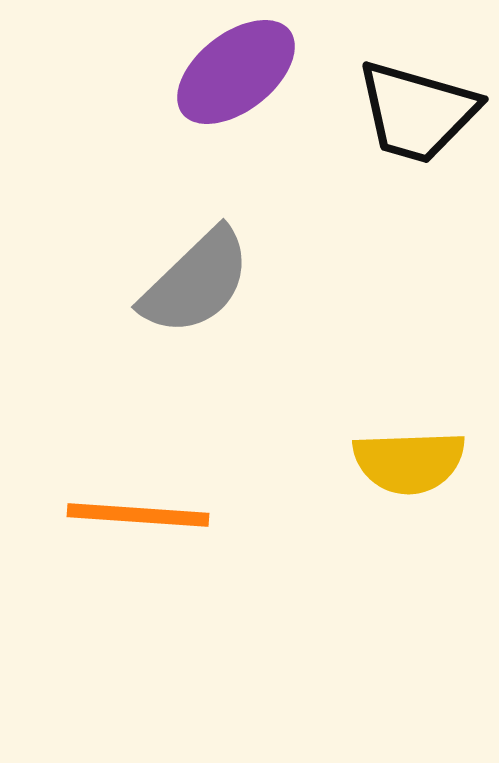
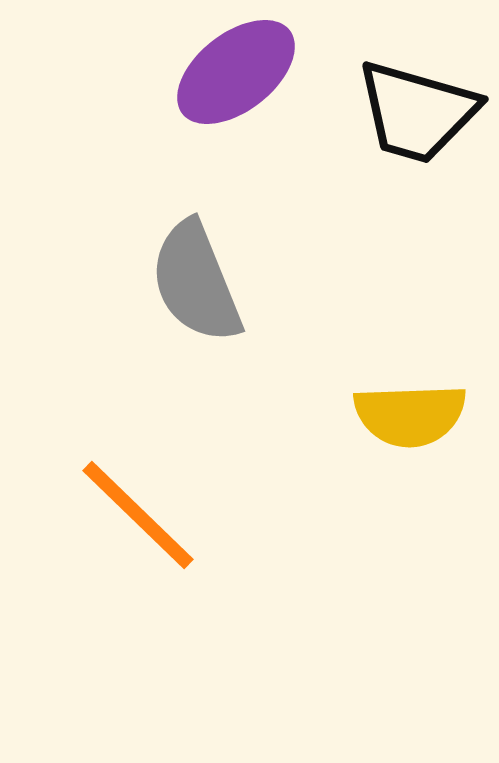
gray semicircle: rotated 112 degrees clockwise
yellow semicircle: moved 1 px right, 47 px up
orange line: rotated 40 degrees clockwise
